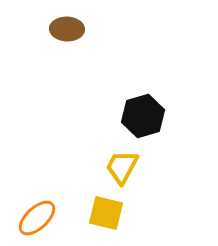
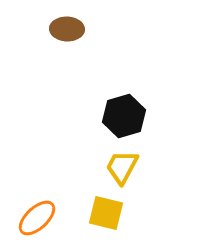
black hexagon: moved 19 px left
